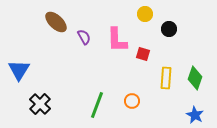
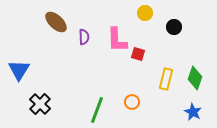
yellow circle: moved 1 px up
black circle: moved 5 px right, 2 px up
purple semicircle: rotated 28 degrees clockwise
red square: moved 5 px left
yellow rectangle: moved 1 px down; rotated 10 degrees clockwise
orange circle: moved 1 px down
green line: moved 5 px down
blue star: moved 2 px left, 3 px up
